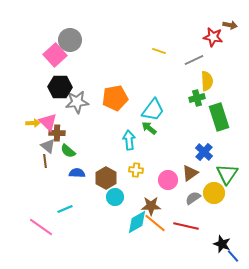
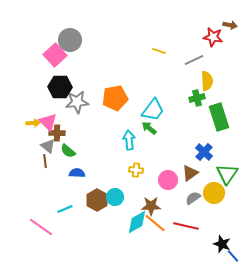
brown hexagon: moved 9 px left, 22 px down
